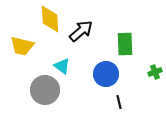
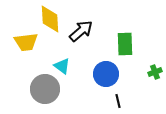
yellow trapezoid: moved 4 px right, 4 px up; rotated 20 degrees counterclockwise
gray circle: moved 1 px up
black line: moved 1 px left, 1 px up
